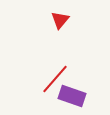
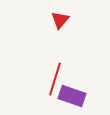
red line: rotated 24 degrees counterclockwise
